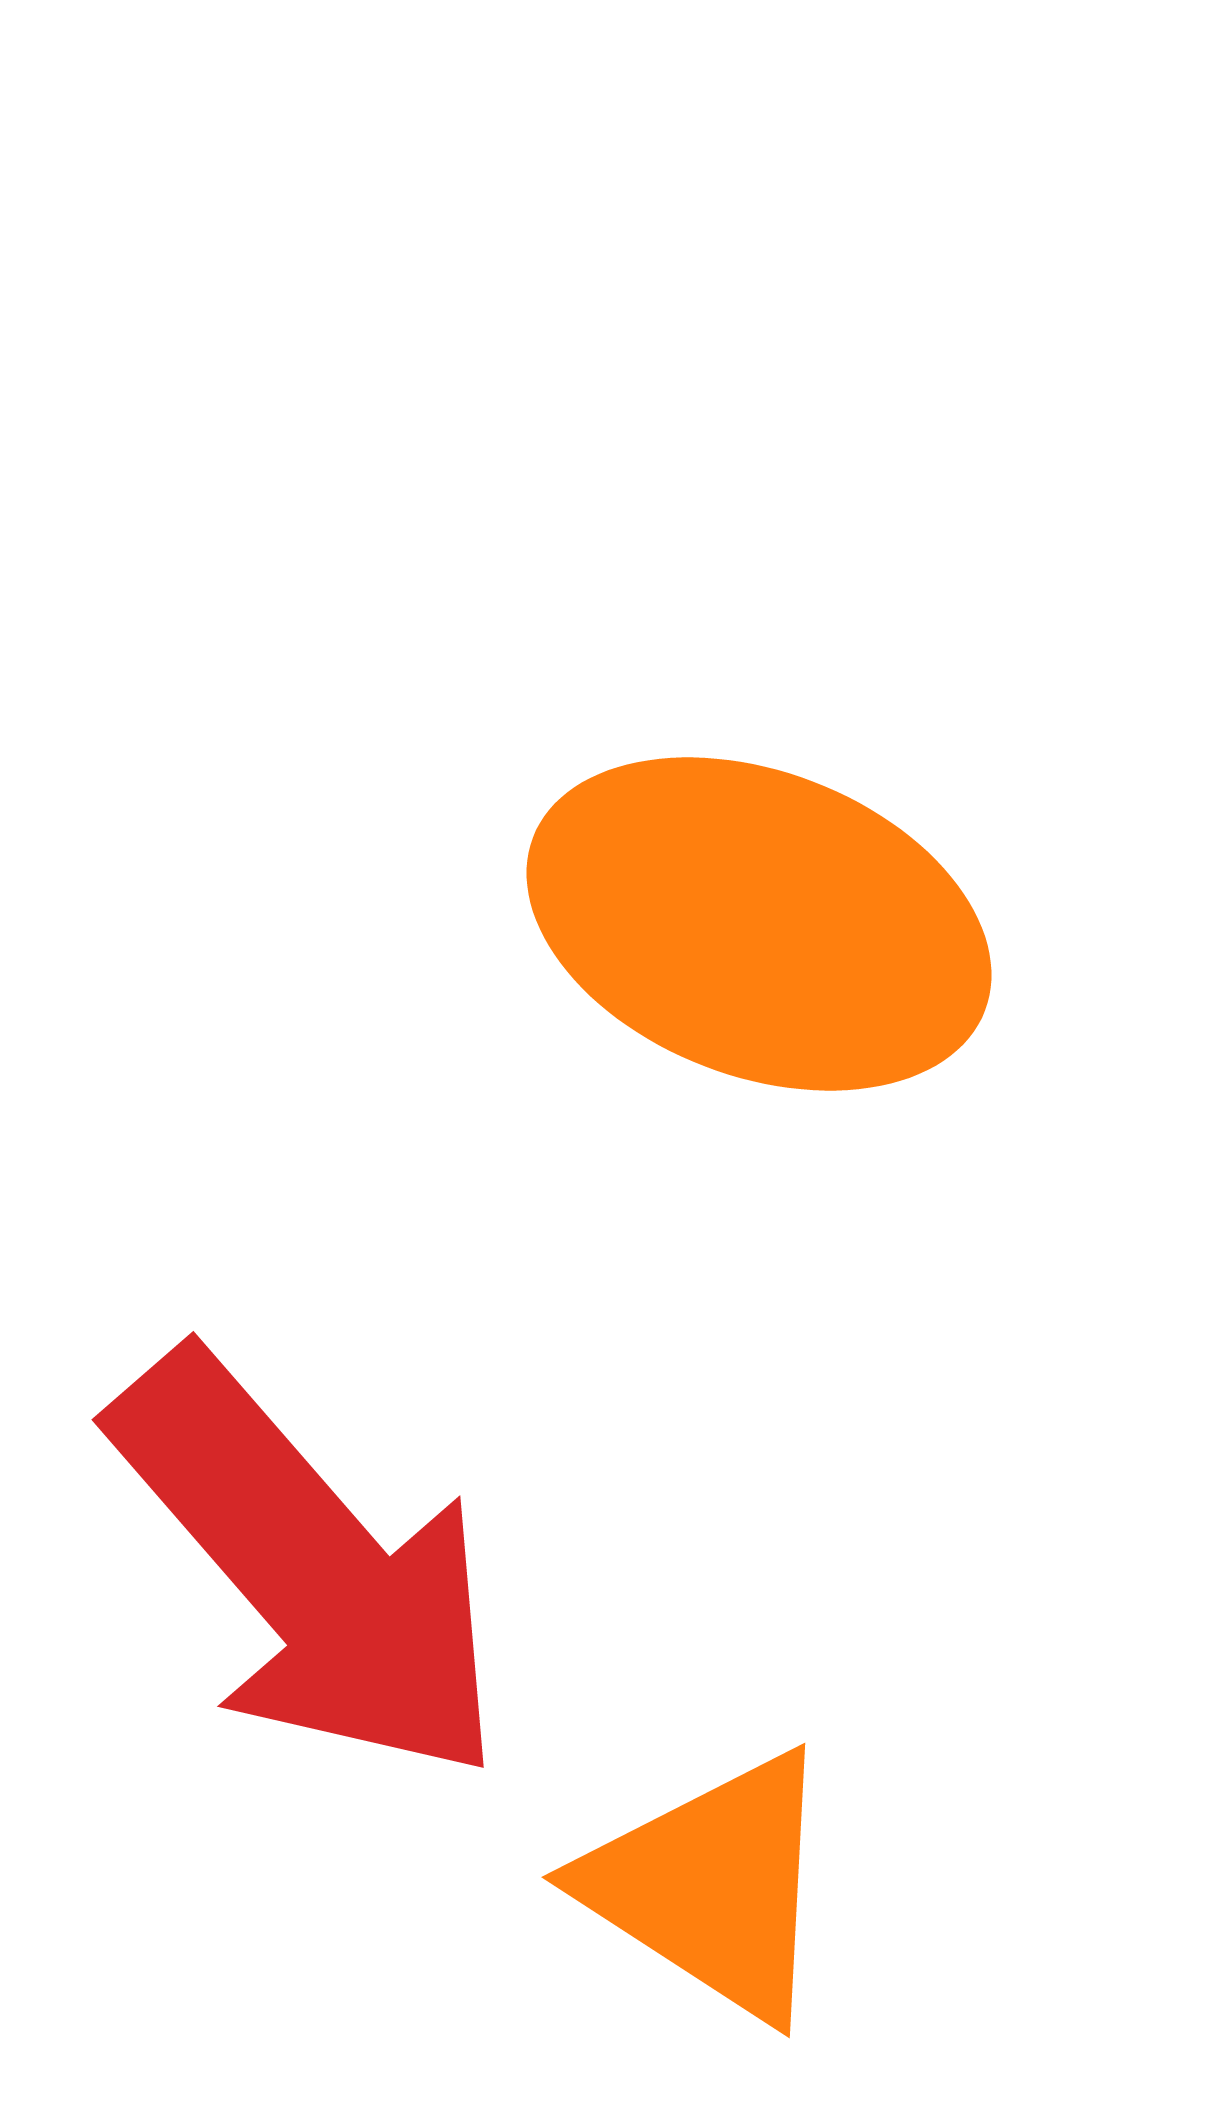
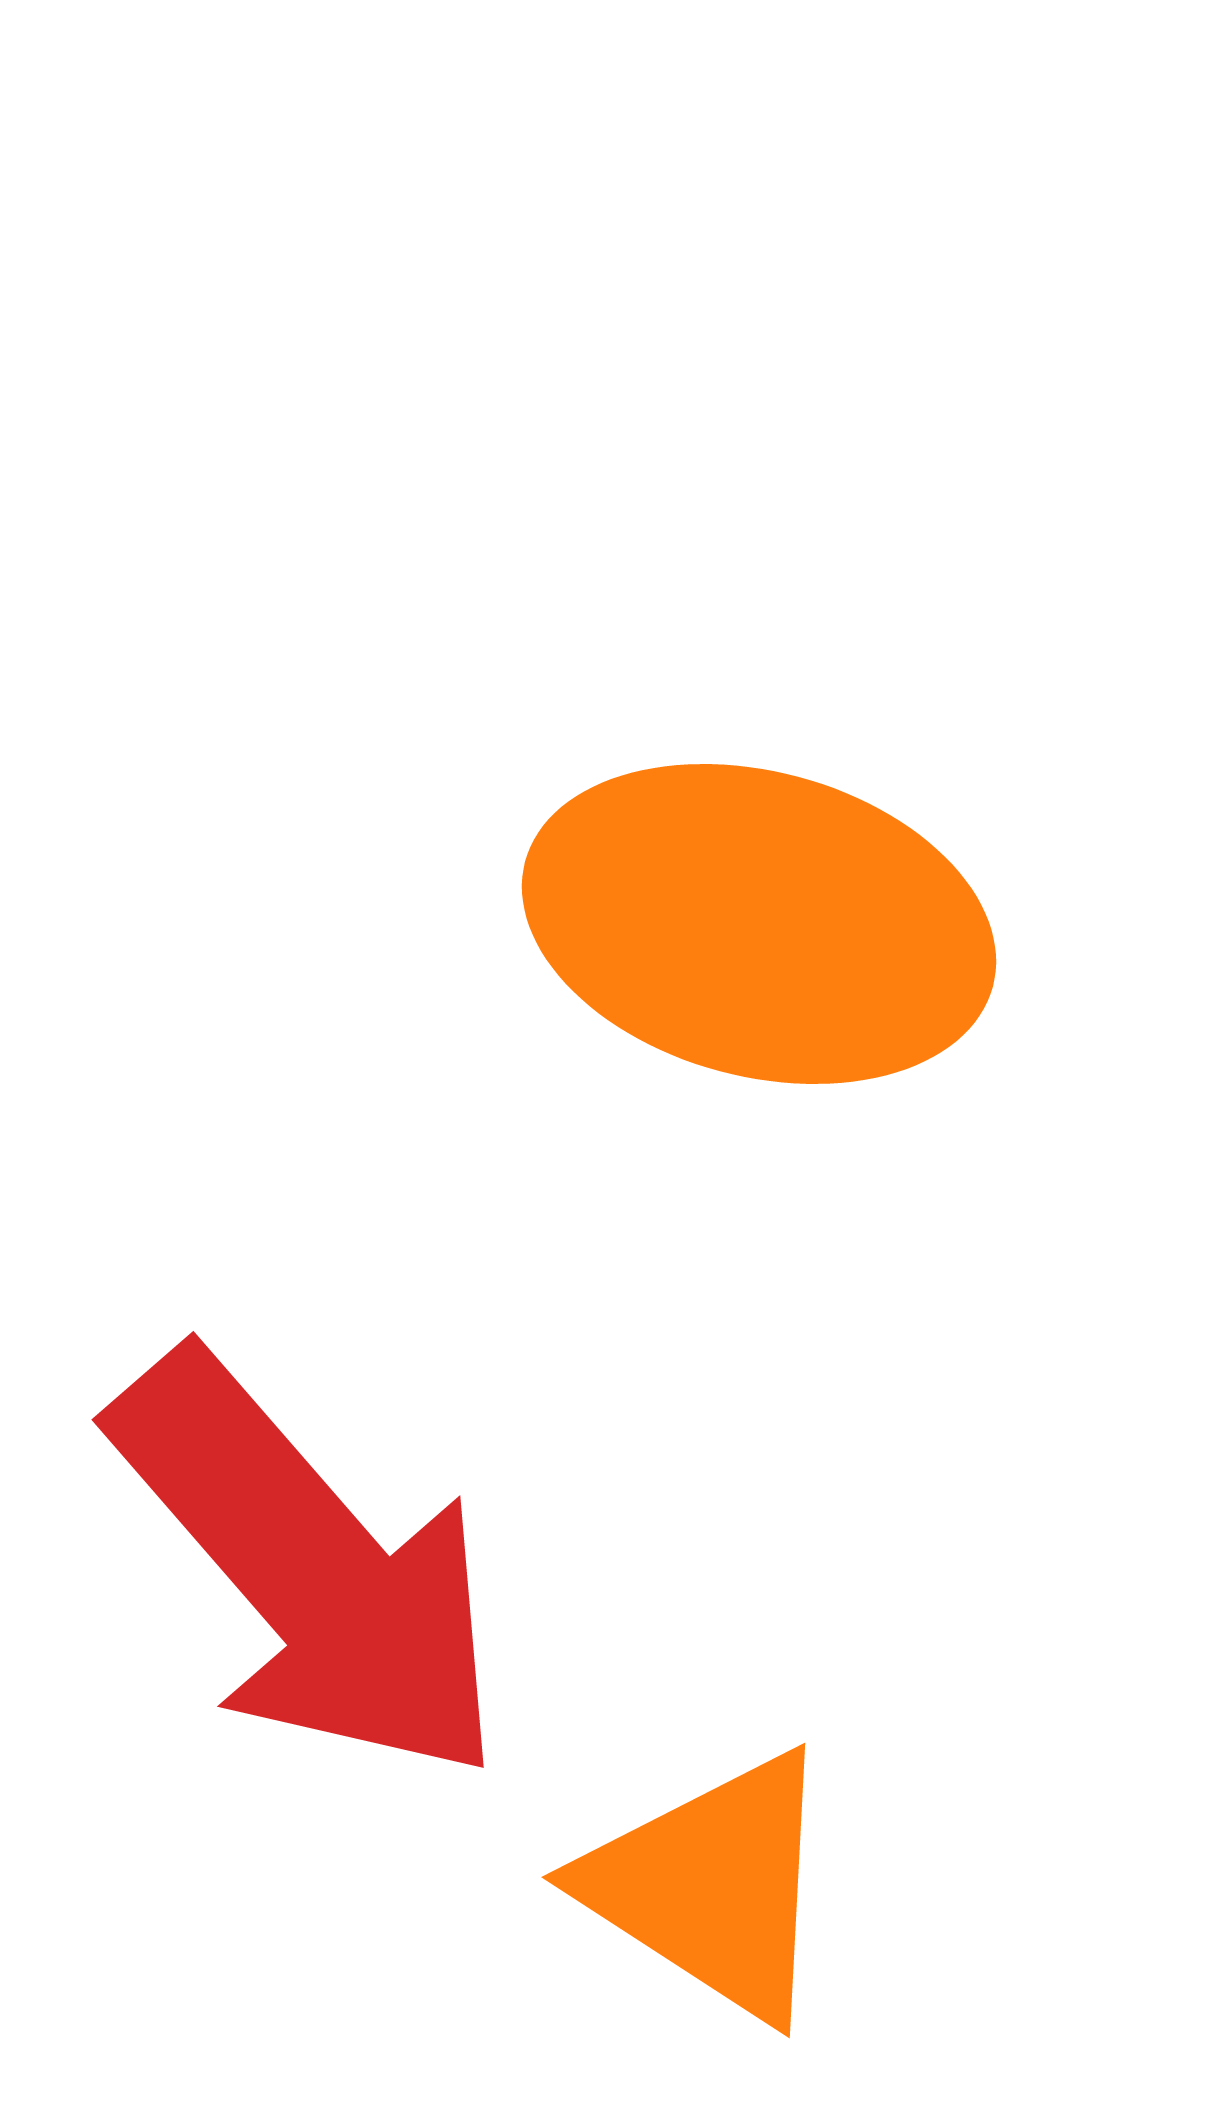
orange ellipse: rotated 6 degrees counterclockwise
